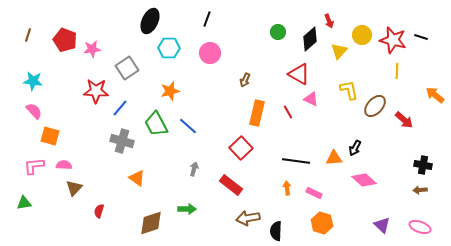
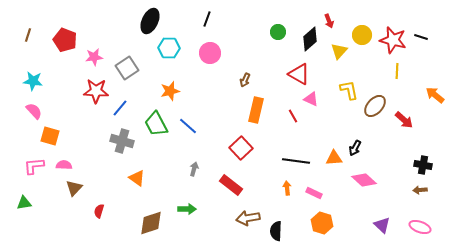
pink star at (92, 49): moved 2 px right, 8 px down
red line at (288, 112): moved 5 px right, 4 px down
orange rectangle at (257, 113): moved 1 px left, 3 px up
